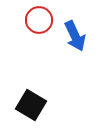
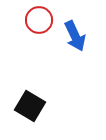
black square: moved 1 px left, 1 px down
